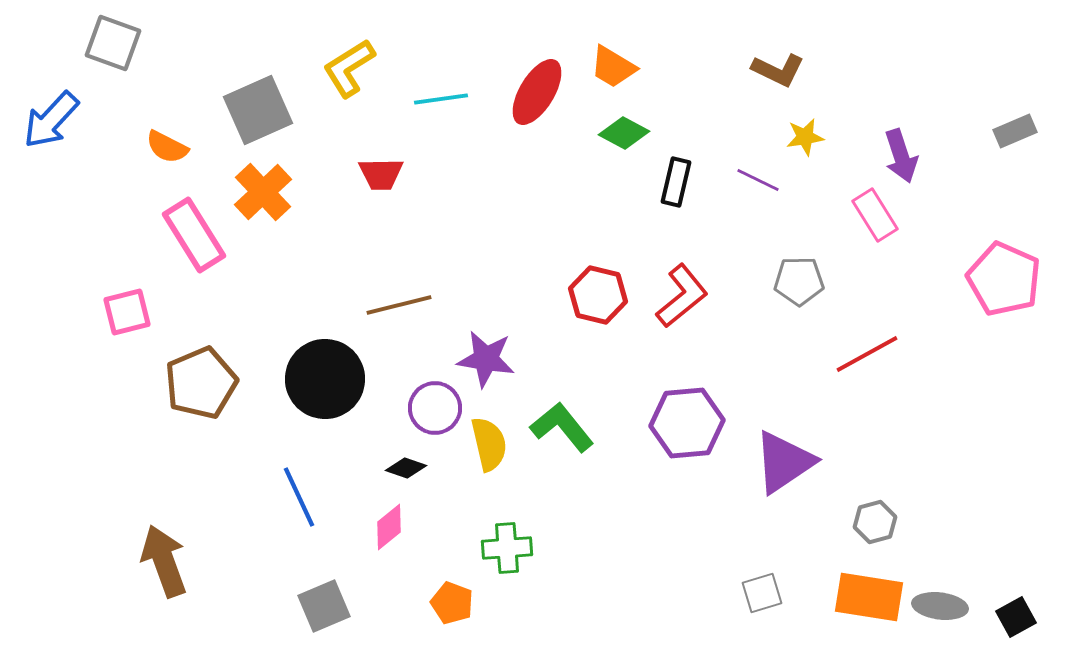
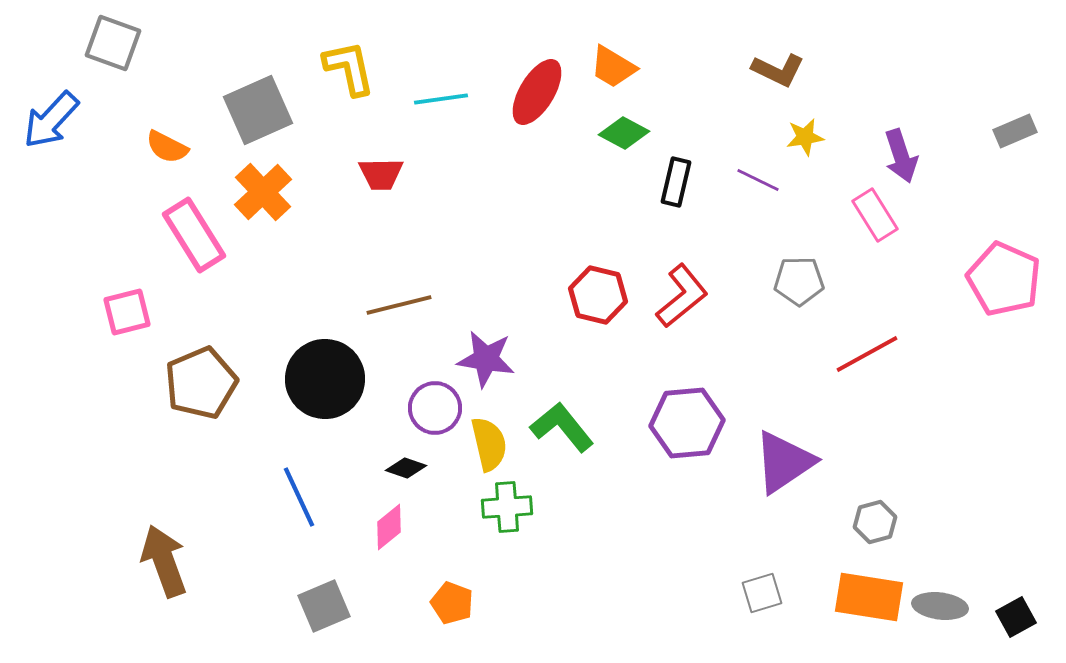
yellow L-shape at (349, 68): rotated 110 degrees clockwise
green cross at (507, 548): moved 41 px up
